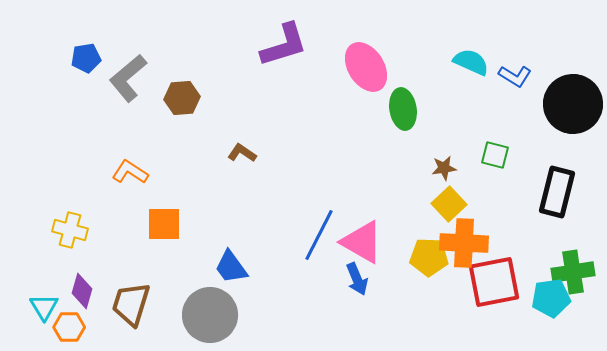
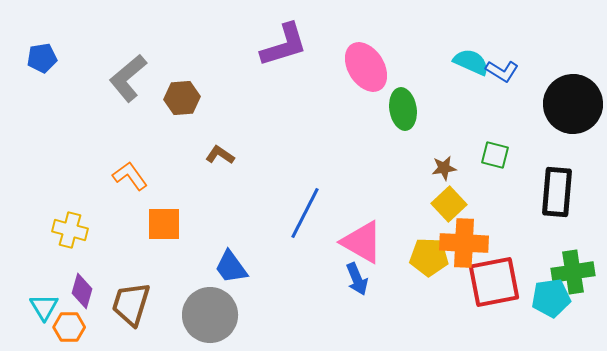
blue pentagon: moved 44 px left
blue L-shape: moved 13 px left, 5 px up
brown L-shape: moved 22 px left, 2 px down
orange L-shape: moved 4 px down; rotated 21 degrees clockwise
black rectangle: rotated 9 degrees counterclockwise
blue line: moved 14 px left, 22 px up
